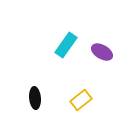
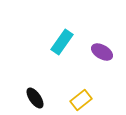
cyan rectangle: moved 4 px left, 3 px up
black ellipse: rotated 30 degrees counterclockwise
